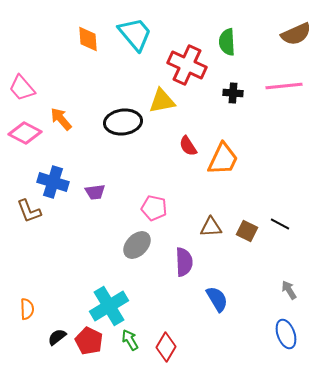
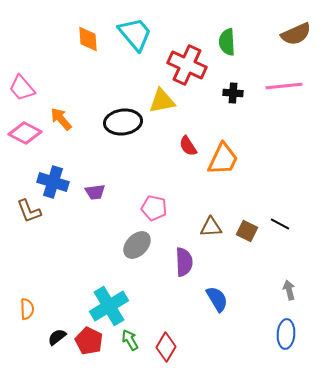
gray arrow: rotated 18 degrees clockwise
blue ellipse: rotated 24 degrees clockwise
